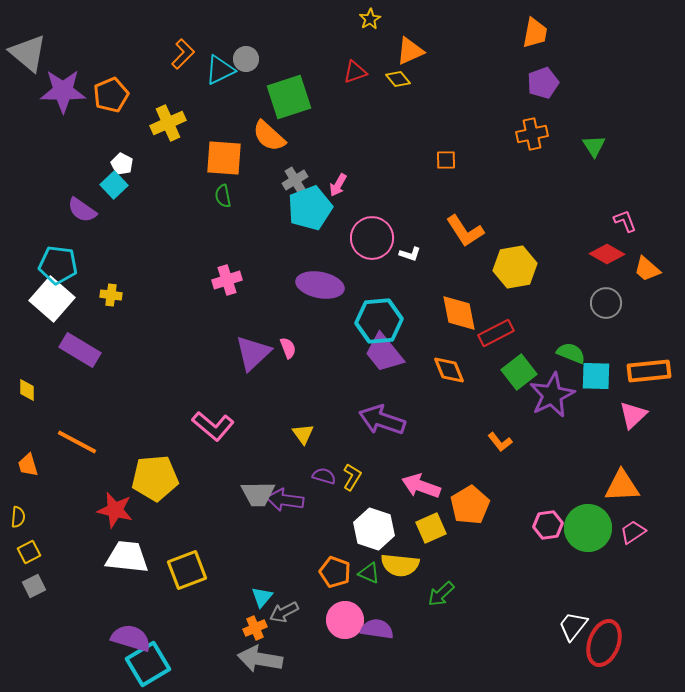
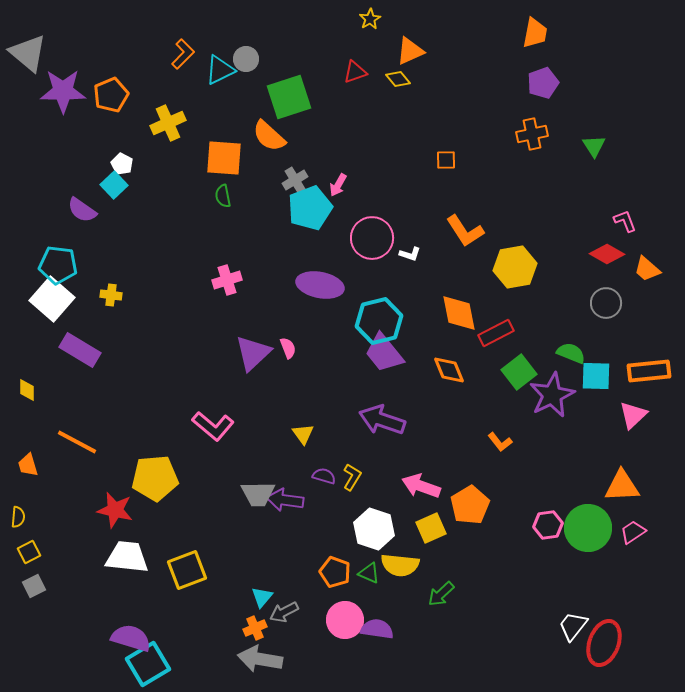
cyan hexagon at (379, 321): rotated 9 degrees counterclockwise
